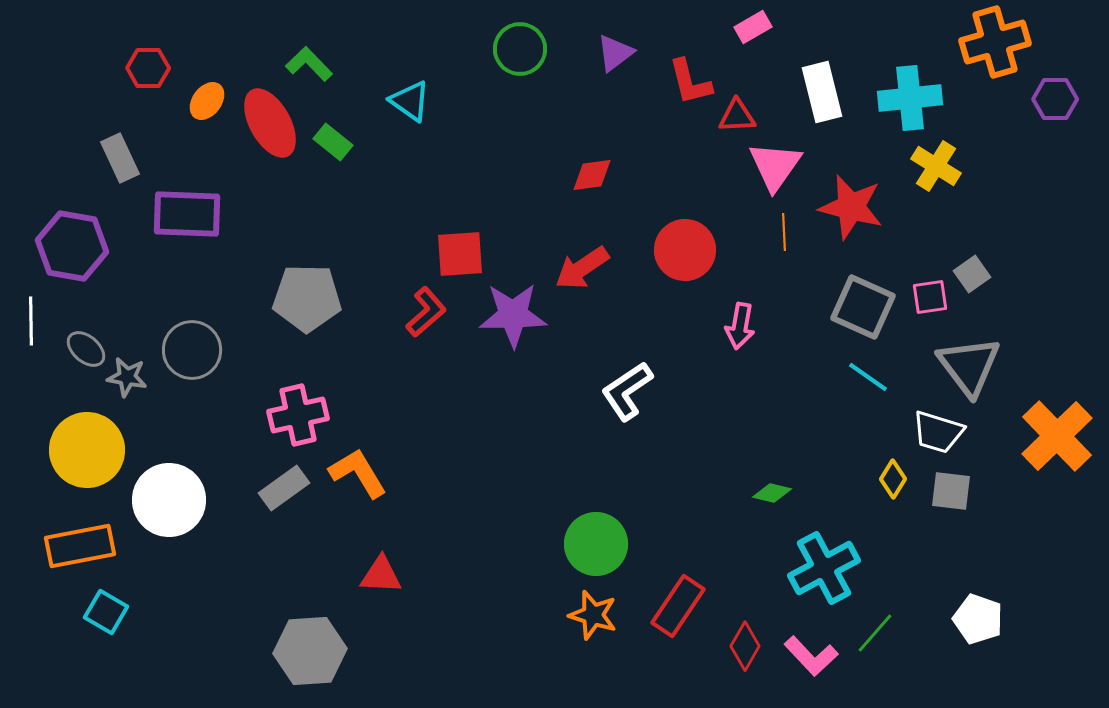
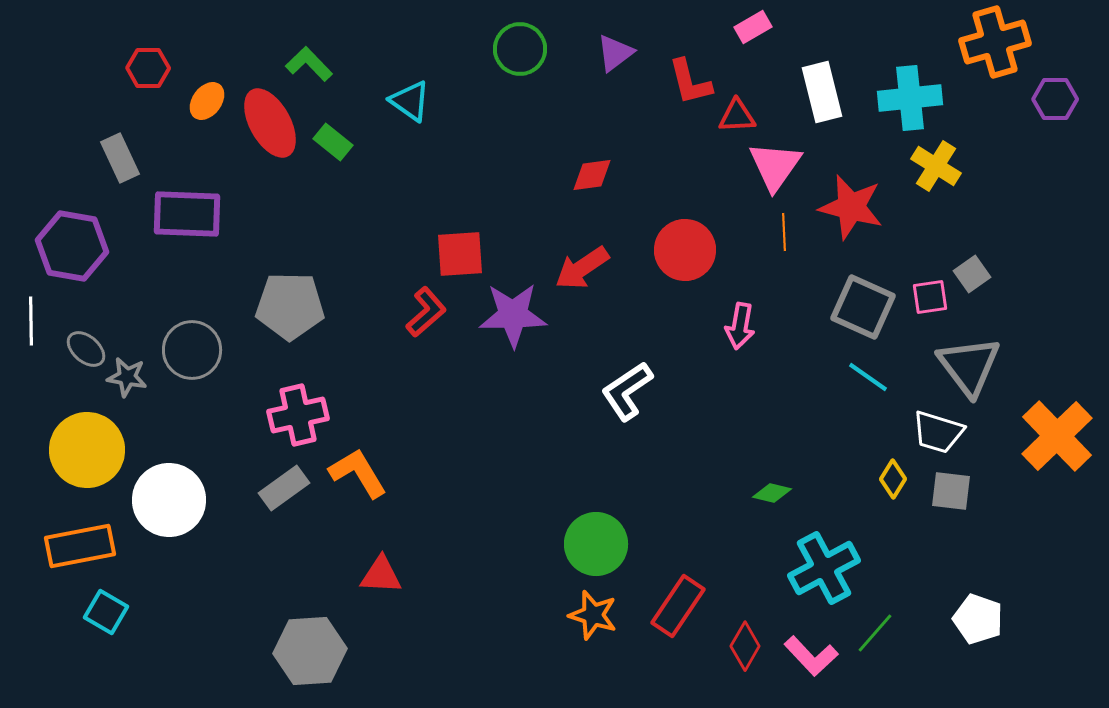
gray pentagon at (307, 298): moved 17 px left, 8 px down
